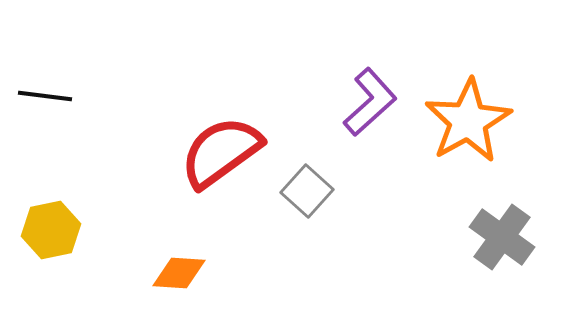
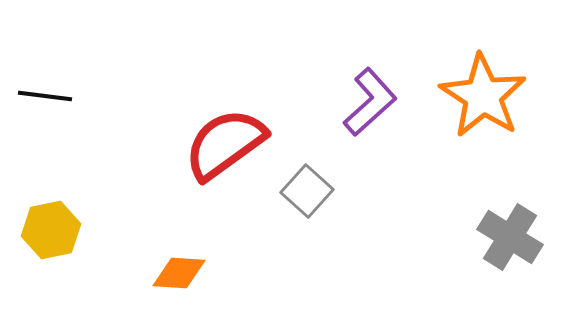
orange star: moved 15 px right, 25 px up; rotated 10 degrees counterclockwise
red semicircle: moved 4 px right, 8 px up
gray cross: moved 8 px right; rotated 4 degrees counterclockwise
